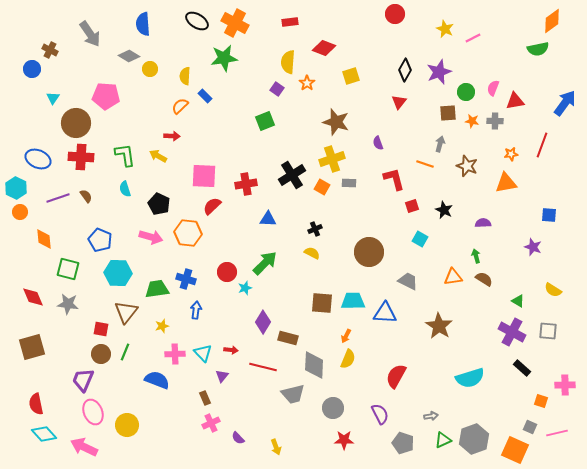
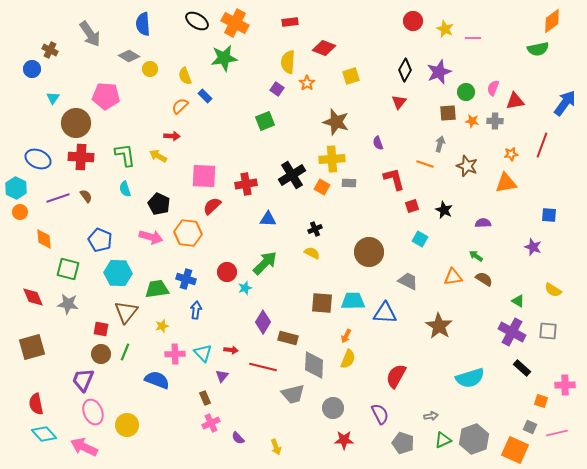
red circle at (395, 14): moved 18 px right, 7 px down
pink line at (473, 38): rotated 28 degrees clockwise
yellow semicircle at (185, 76): rotated 24 degrees counterclockwise
yellow cross at (332, 159): rotated 15 degrees clockwise
green arrow at (476, 256): rotated 40 degrees counterclockwise
